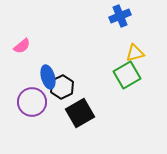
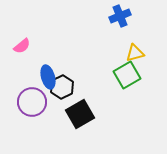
black square: moved 1 px down
